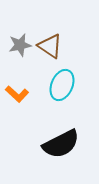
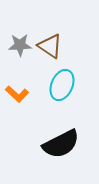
gray star: rotated 10 degrees clockwise
